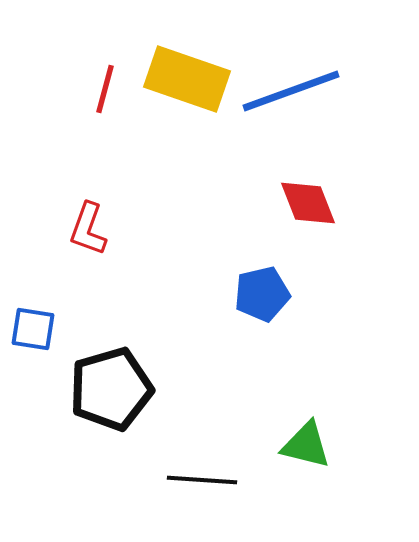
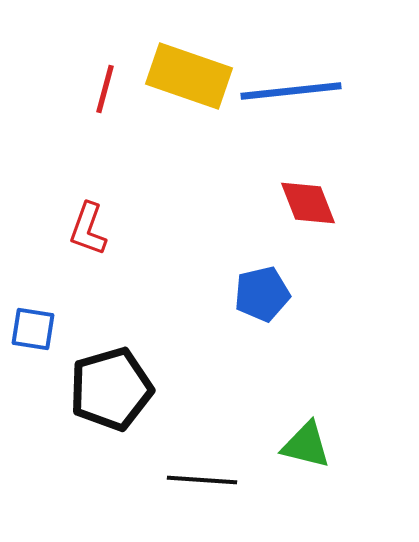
yellow rectangle: moved 2 px right, 3 px up
blue line: rotated 14 degrees clockwise
